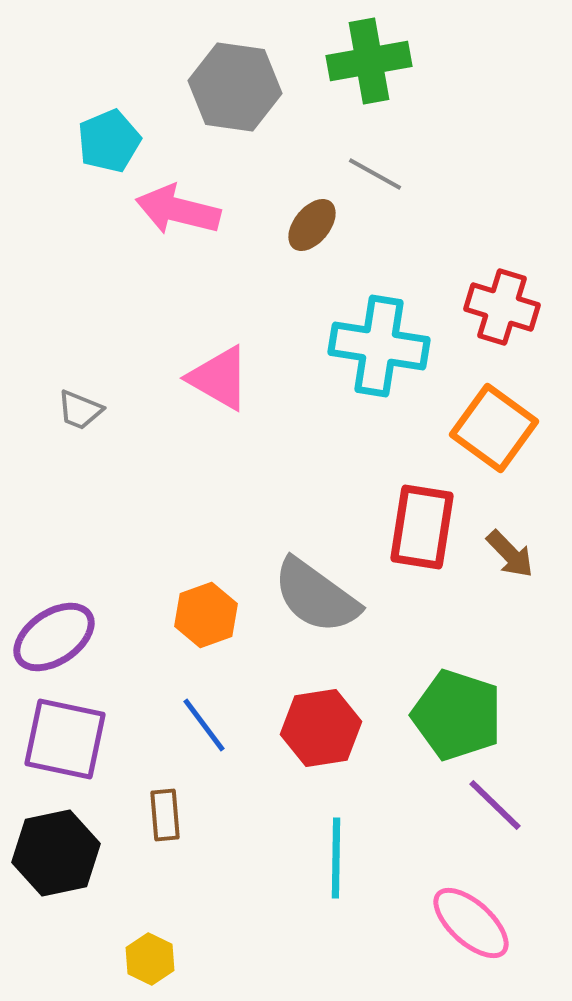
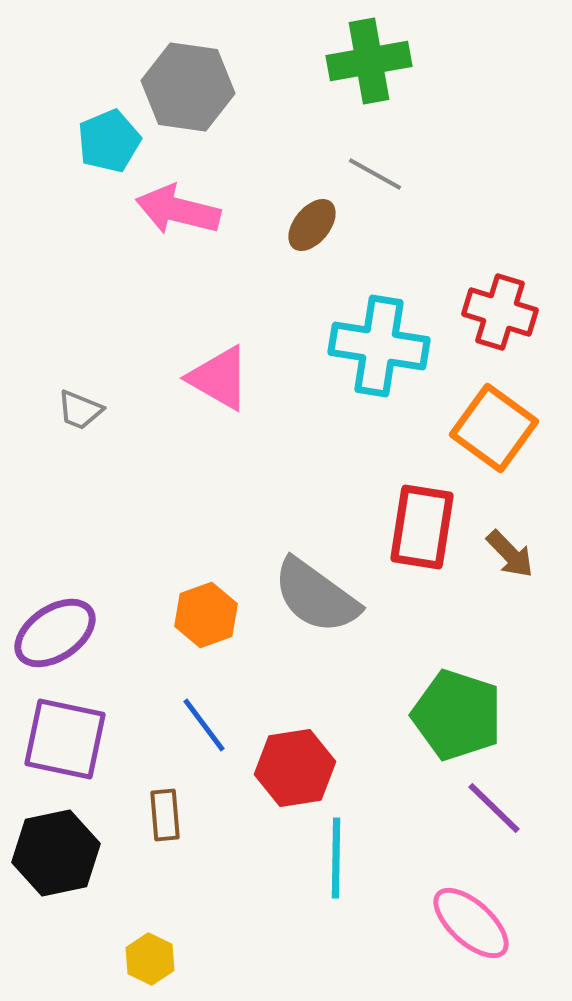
gray hexagon: moved 47 px left
red cross: moved 2 px left, 5 px down
purple ellipse: moved 1 px right, 4 px up
red hexagon: moved 26 px left, 40 px down
purple line: moved 1 px left, 3 px down
